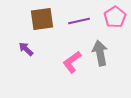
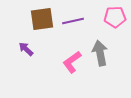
pink pentagon: rotated 30 degrees clockwise
purple line: moved 6 px left
